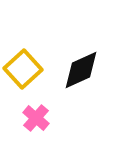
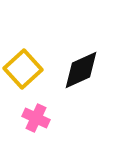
pink cross: rotated 16 degrees counterclockwise
